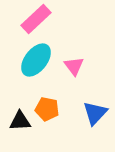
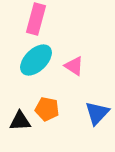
pink rectangle: rotated 32 degrees counterclockwise
cyan ellipse: rotated 8 degrees clockwise
pink triangle: rotated 20 degrees counterclockwise
blue triangle: moved 2 px right
